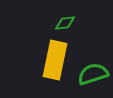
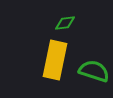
green semicircle: moved 1 px right, 3 px up; rotated 36 degrees clockwise
